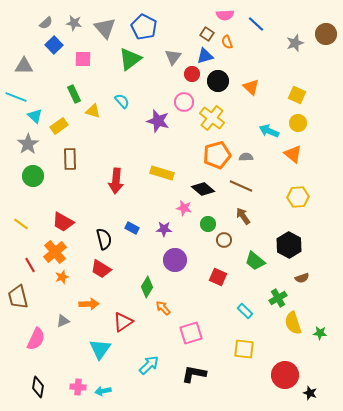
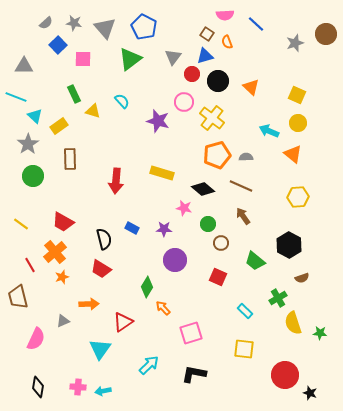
blue square at (54, 45): moved 4 px right
brown circle at (224, 240): moved 3 px left, 3 px down
